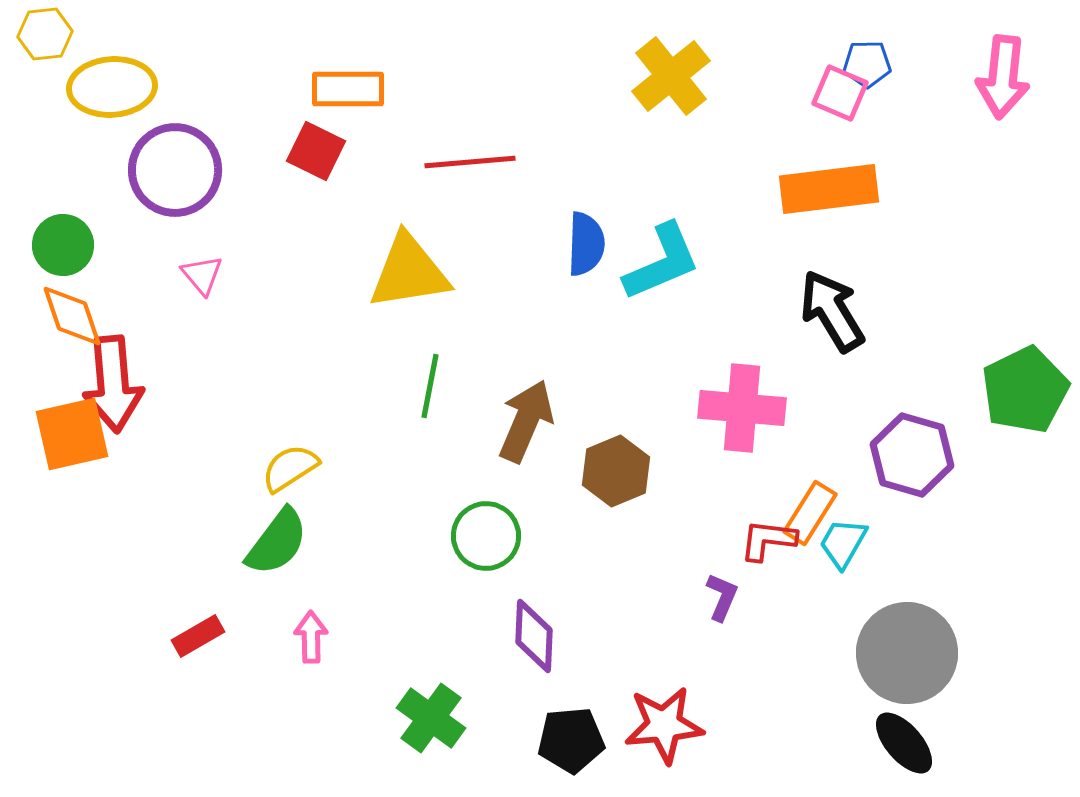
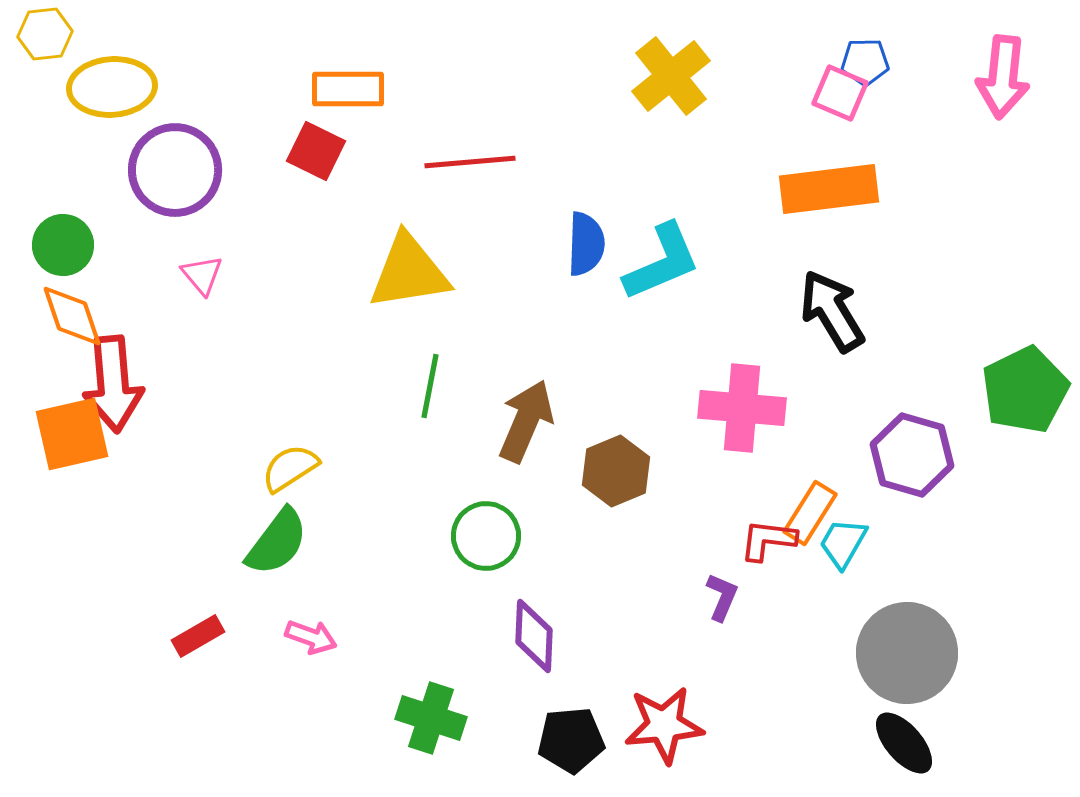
blue pentagon at (867, 64): moved 2 px left, 2 px up
pink arrow at (311, 637): rotated 111 degrees clockwise
green cross at (431, 718): rotated 18 degrees counterclockwise
